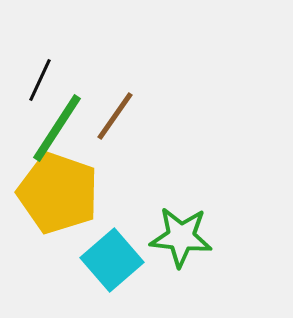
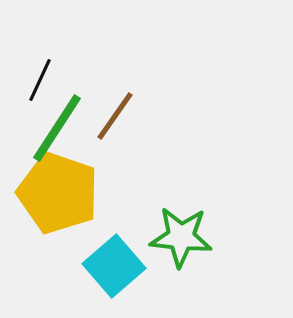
cyan square: moved 2 px right, 6 px down
